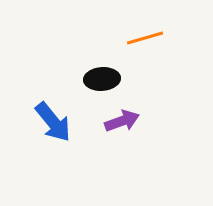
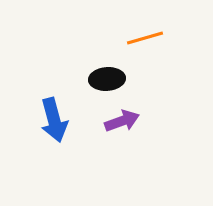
black ellipse: moved 5 px right
blue arrow: moved 1 px right, 2 px up; rotated 24 degrees clockwise
